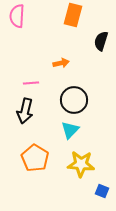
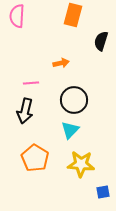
blue square: moved 1 px right, 1 px down; rotated 32 degrees counterclockwise
